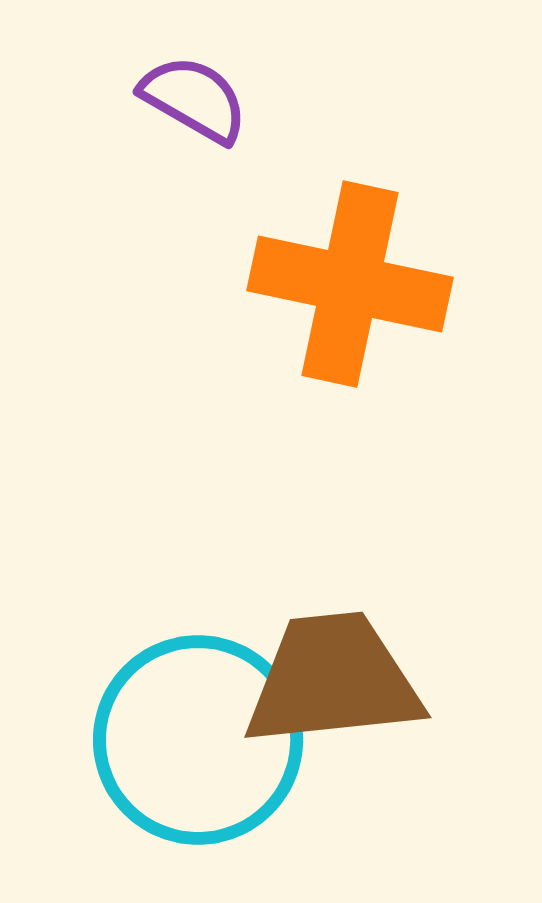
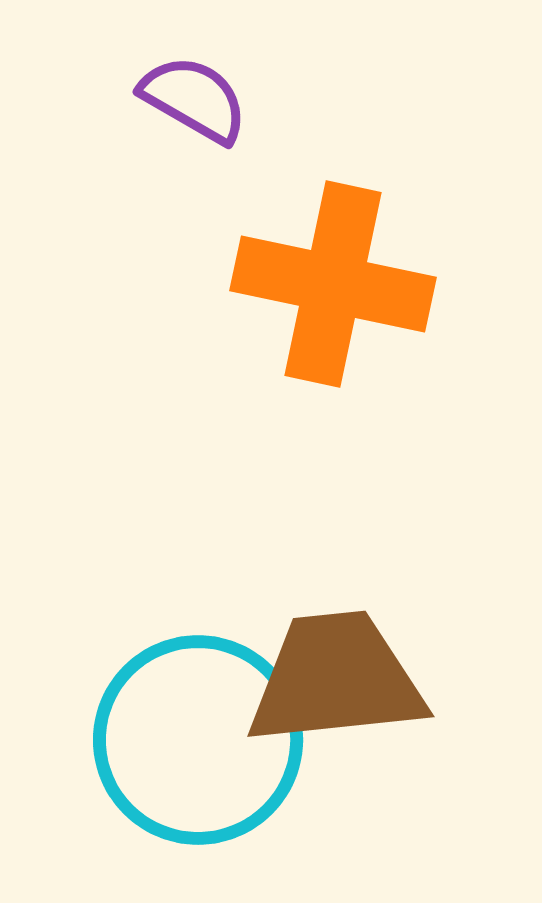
orange cross: moved 17 px left
brown trapezoid: moved 3 px right, 1 px up
